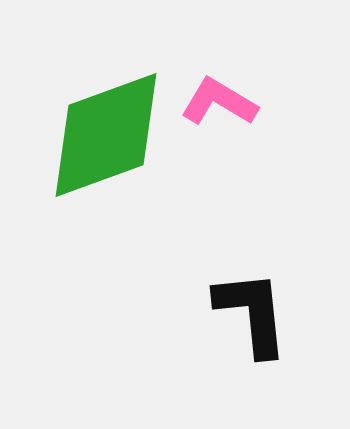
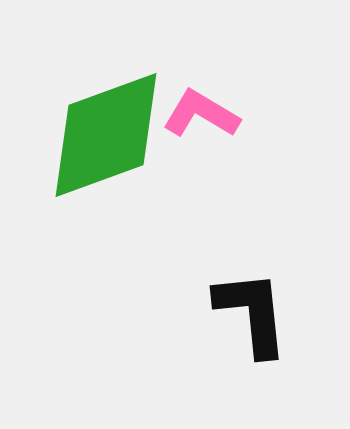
pink L-shape: moved 18 px left, 12 px down
